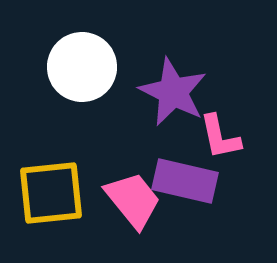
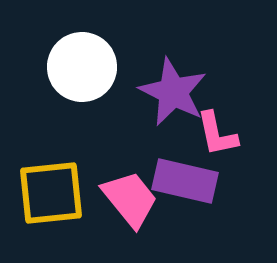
pink L-shape: moved 3 px left, 3 px up
pink trapezoid: moved 3 px left, 1 px up
